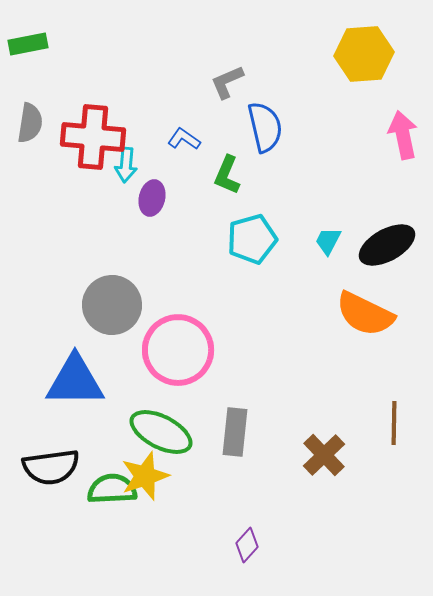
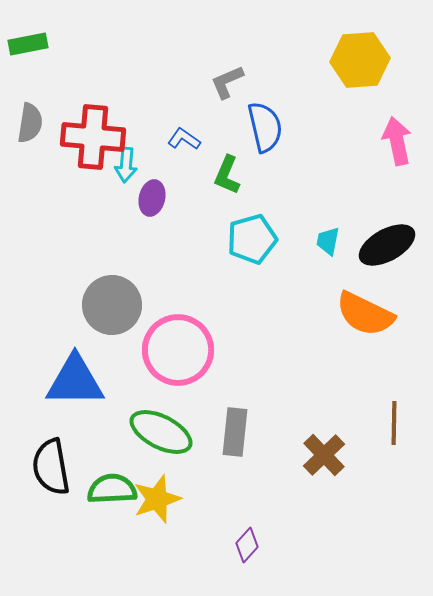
yellow hexagon: moved 4 px left, 6 px down
pink arrow: moved 6 px left, 6 px down
cyan trapezoid: rotated 16 degrees counterclockwise
black semicircle: rotated 88 degrees clockwise
yellow star: moved 12 px right, 23 px down
